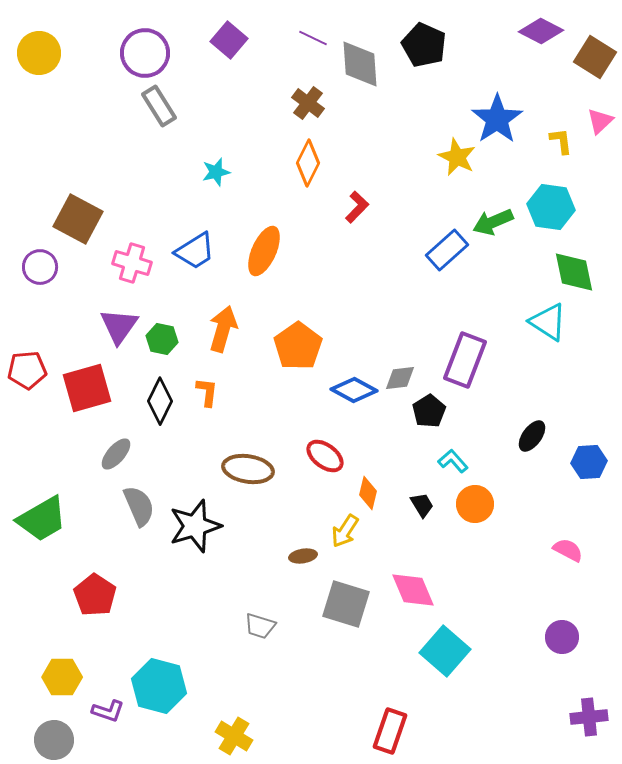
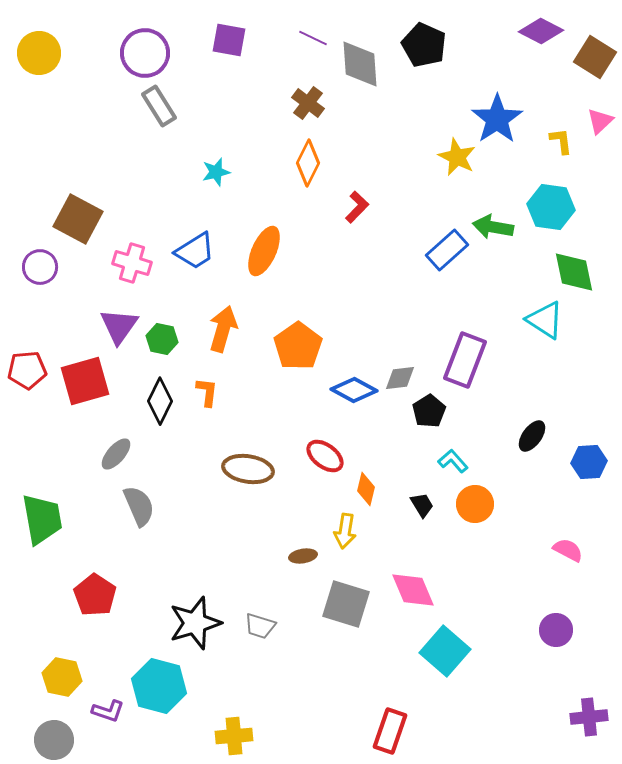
purple square at (229, 40): rotated 30 degrees counterclockwise
green arrow at (493, 222): moved 5 px down; rotated 33 degrees clockwise
cyan triangle at (548, 322): moved 3 px left, 2 px up
red square at (87, 388): moved 2 px left, 7 px up
orange diamond at (368, 493): moved 2 px left, 4 px up
green trapezoid at (42, 519): rotated 70 degrees counterclockwise
black star at (195, 526): moved 97 px down
yellow arrow at (345, 531): rotated 24 degrees counterclockwise
purple circle at (562, 637): moved 6 px left, 7 px up
yellow hexagon at (62, 677): rotated 12 degrees clockwise
yellow cross at (234, 736): rotated 36 degrees counterclockwise
